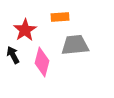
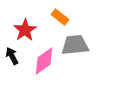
orange rectangle: rotated 42 degrees clockwise
black arrow: moved 1 px left, 1 px down
pink diamond: moved 2 px right, 1 px up; rotated 40 degrees clockwise
